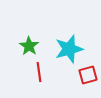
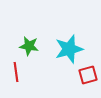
green star: rotated 24 degrees counterclockwise
red line: moved 23 px left
